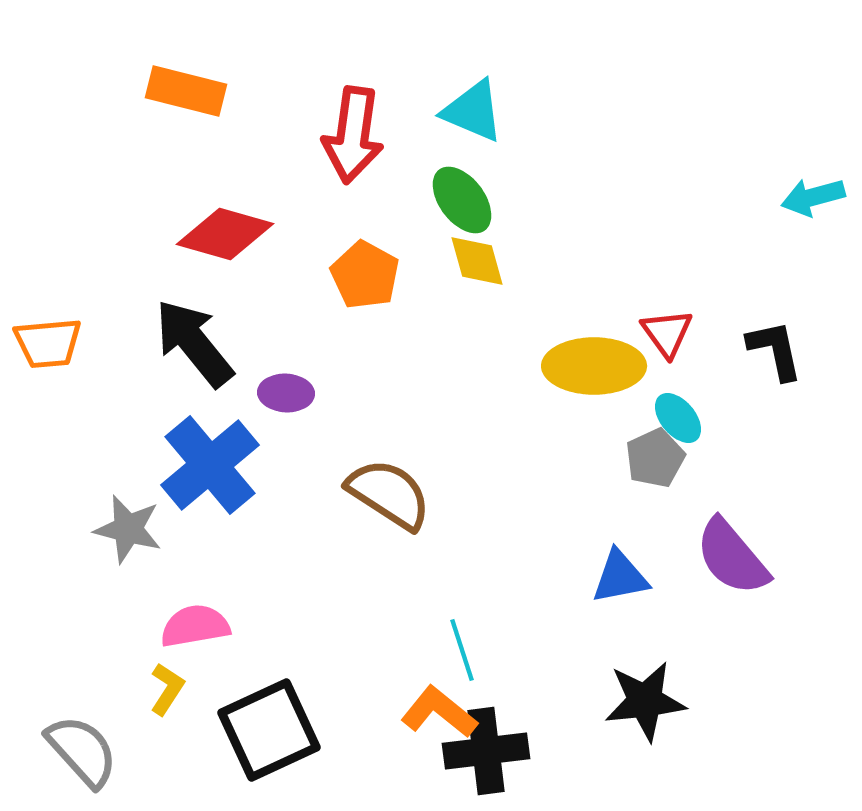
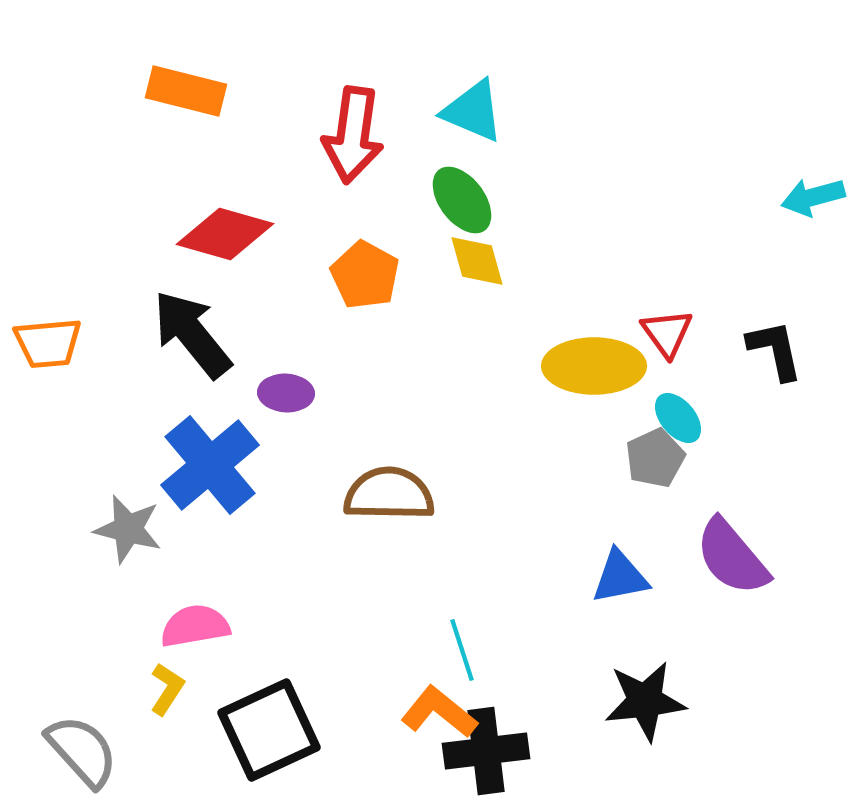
black arrow: moved 2 px left, 9 px up
brown semicircle: rotated 32 degrees counterclockwise
